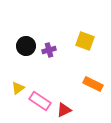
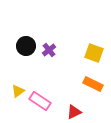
yellow square: moved 9 px right, 12 px down
purple cross: rotated 24 degrees counterclockwise
yellow triangle: moved 3 px down
red triangle: moved 10 px right, 2 px down
